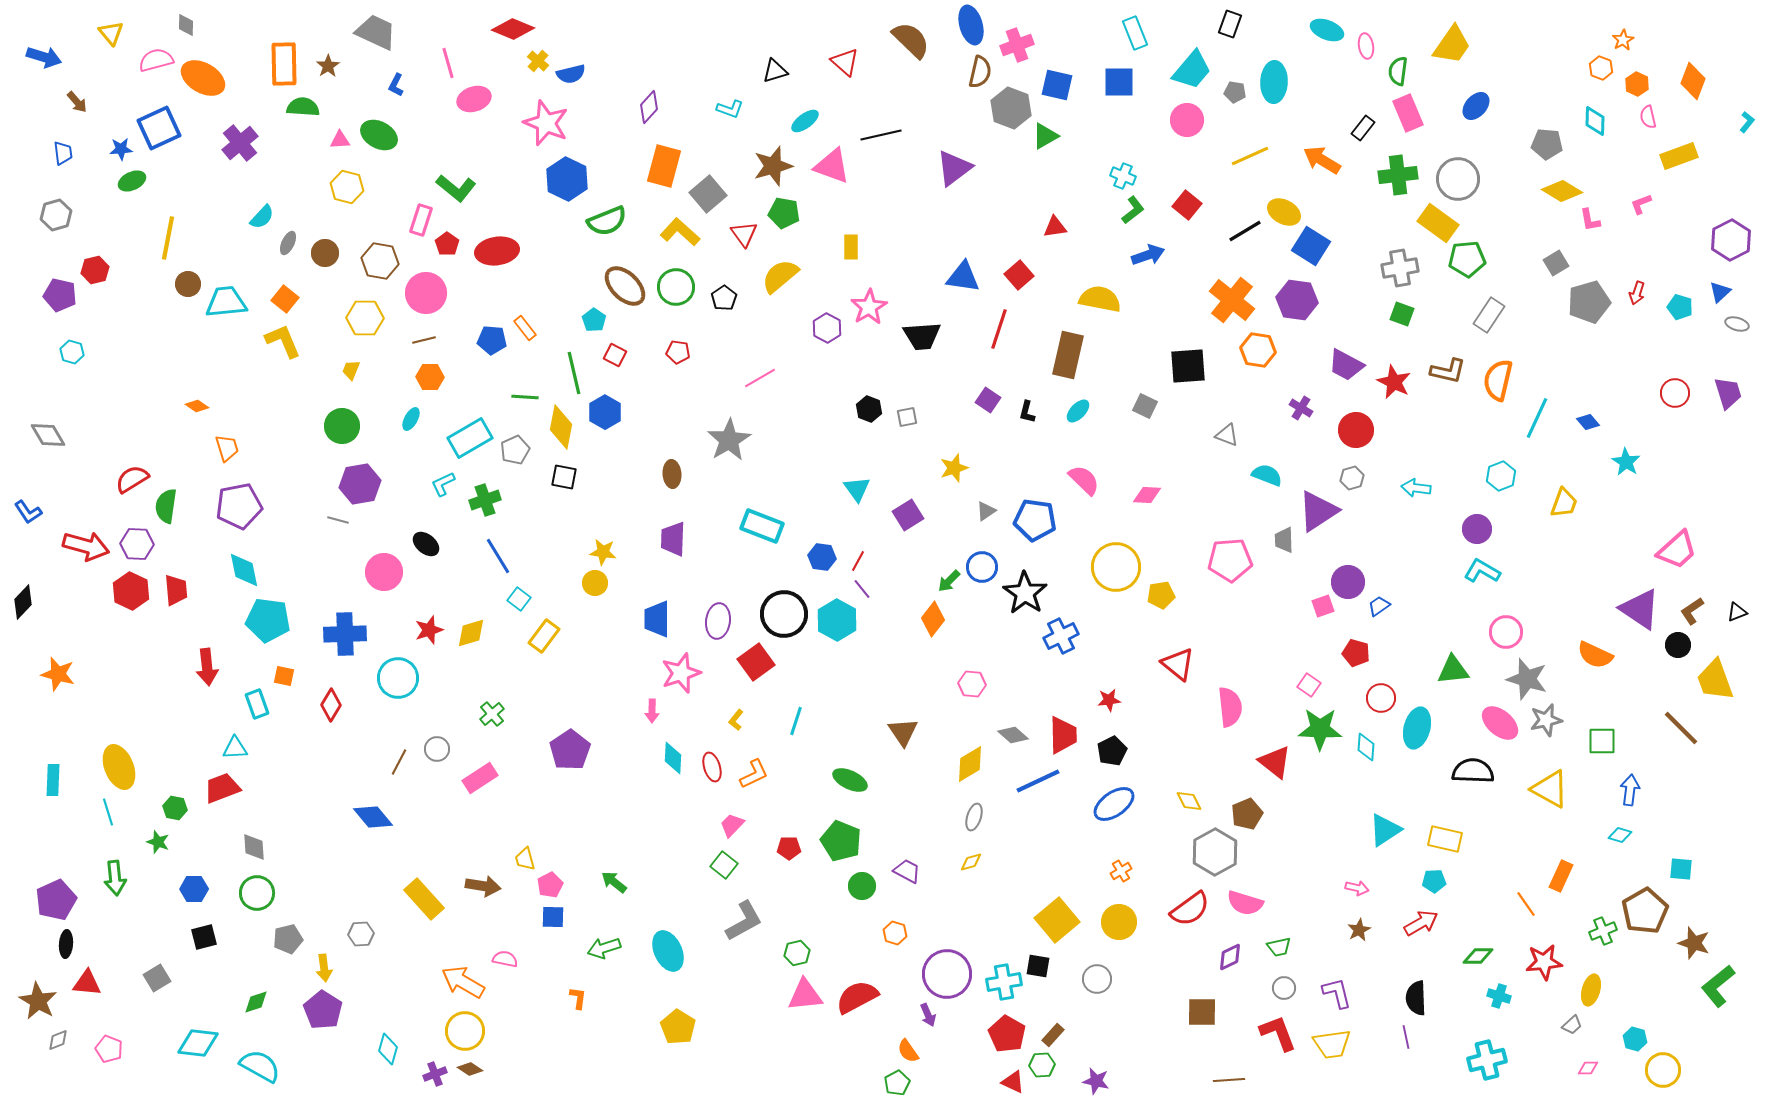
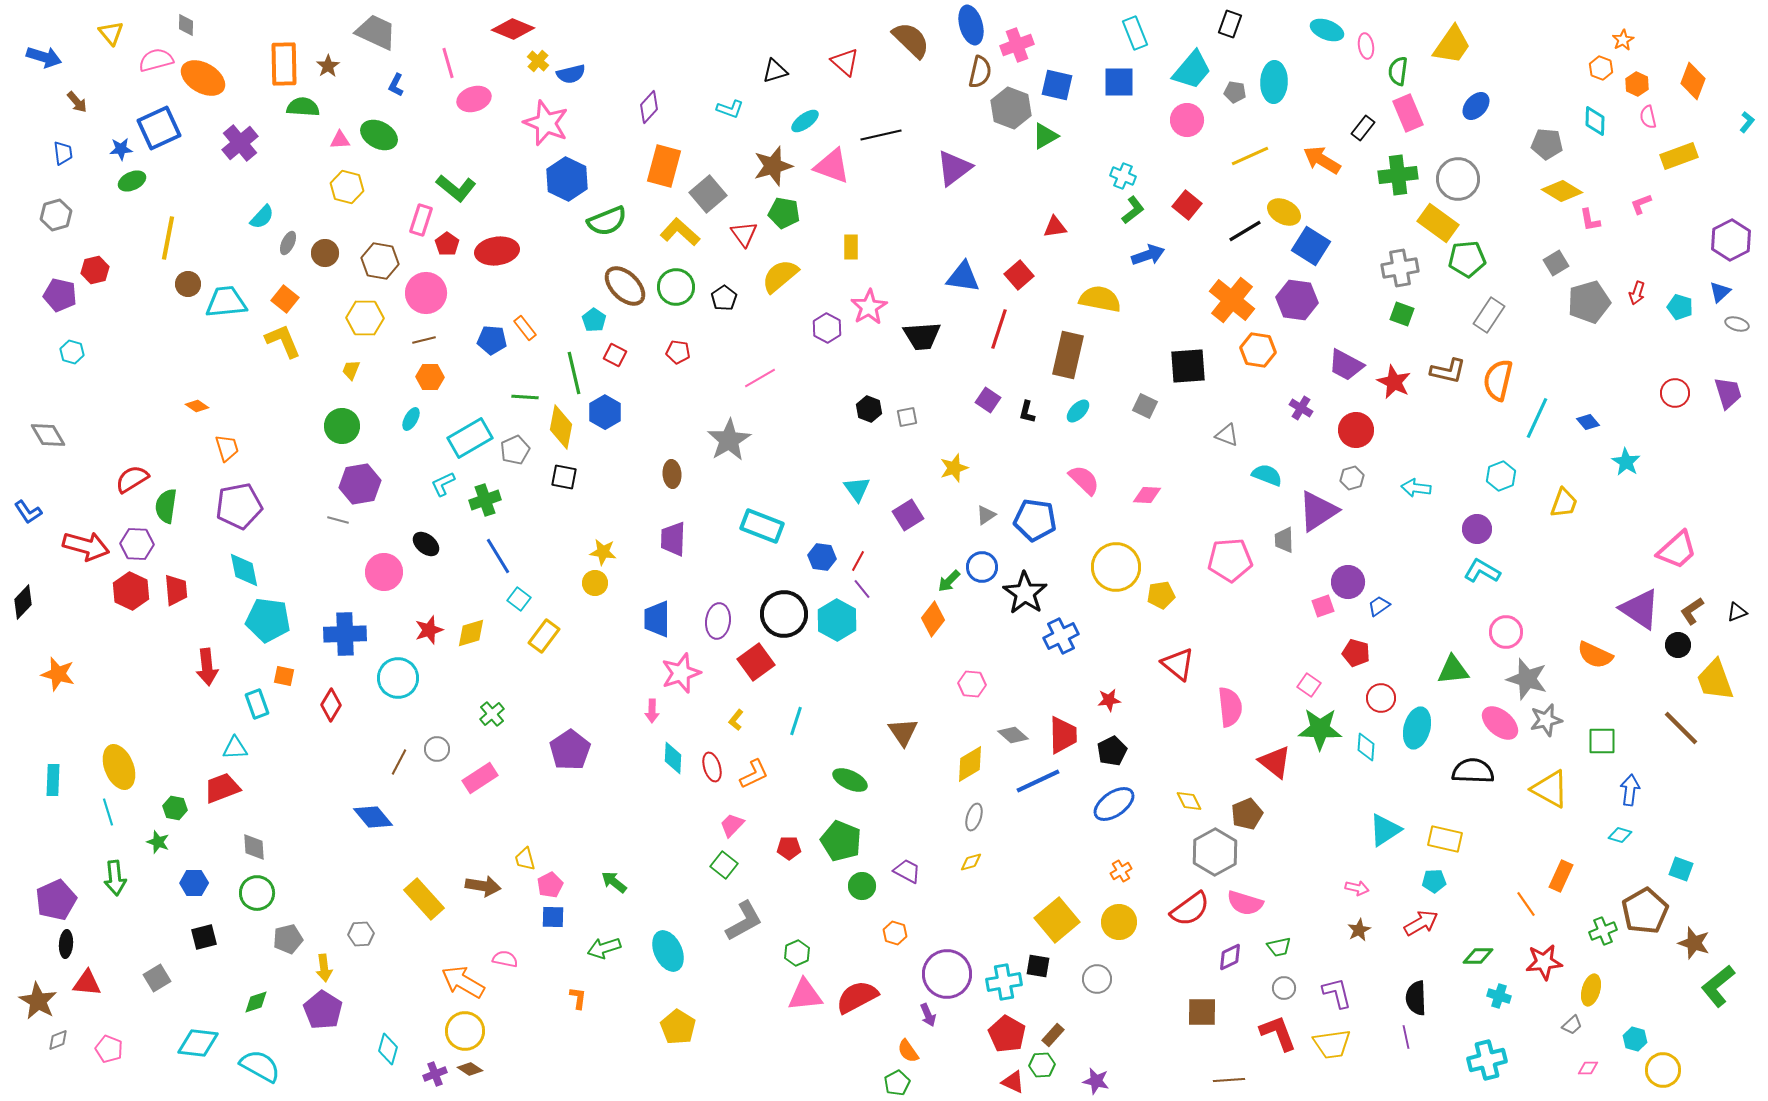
gray triangle at (986, 511): moved 4 px down
cyan square at (1681, 869): rotated 15 degrees clockwise
blue hexagon at (194, 889): moved 6 px up
green hexagon at (797, 953): rotated 10 degrees counterclockwise
